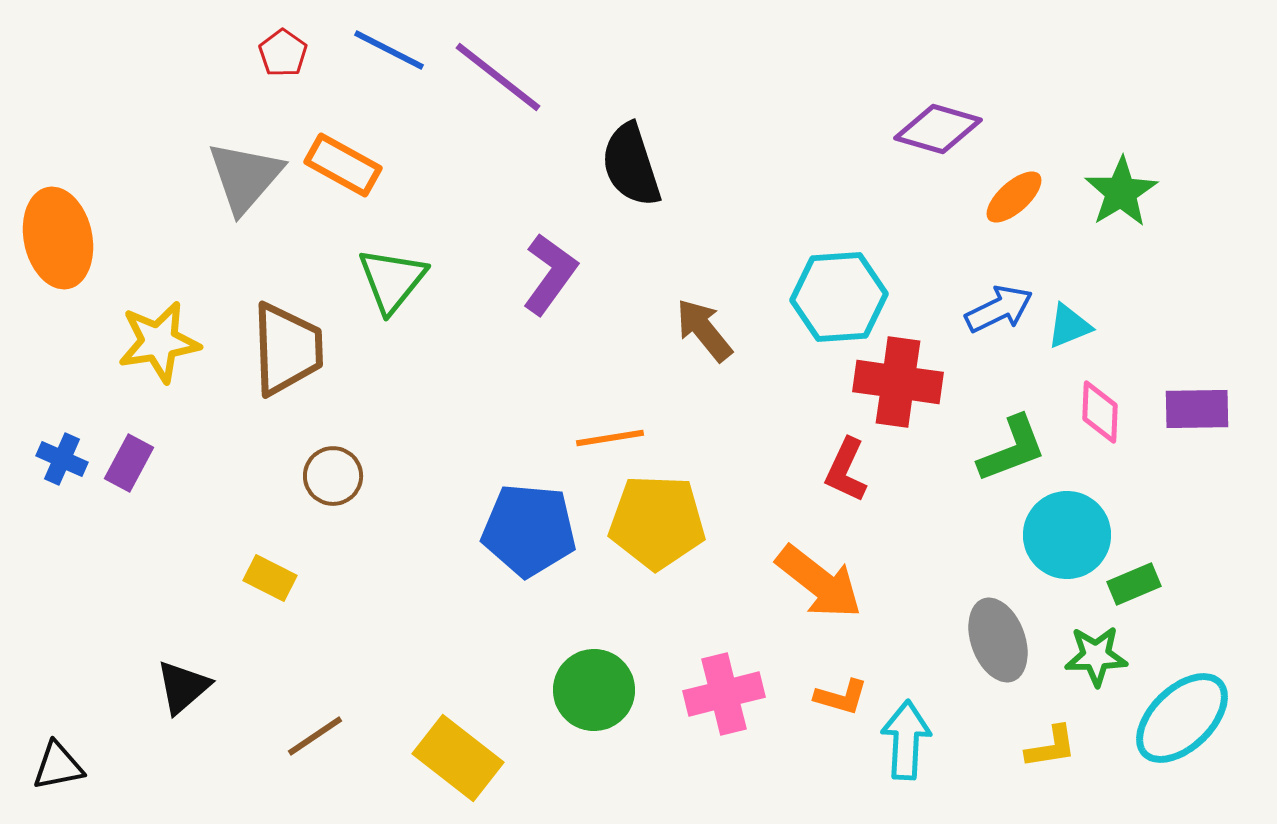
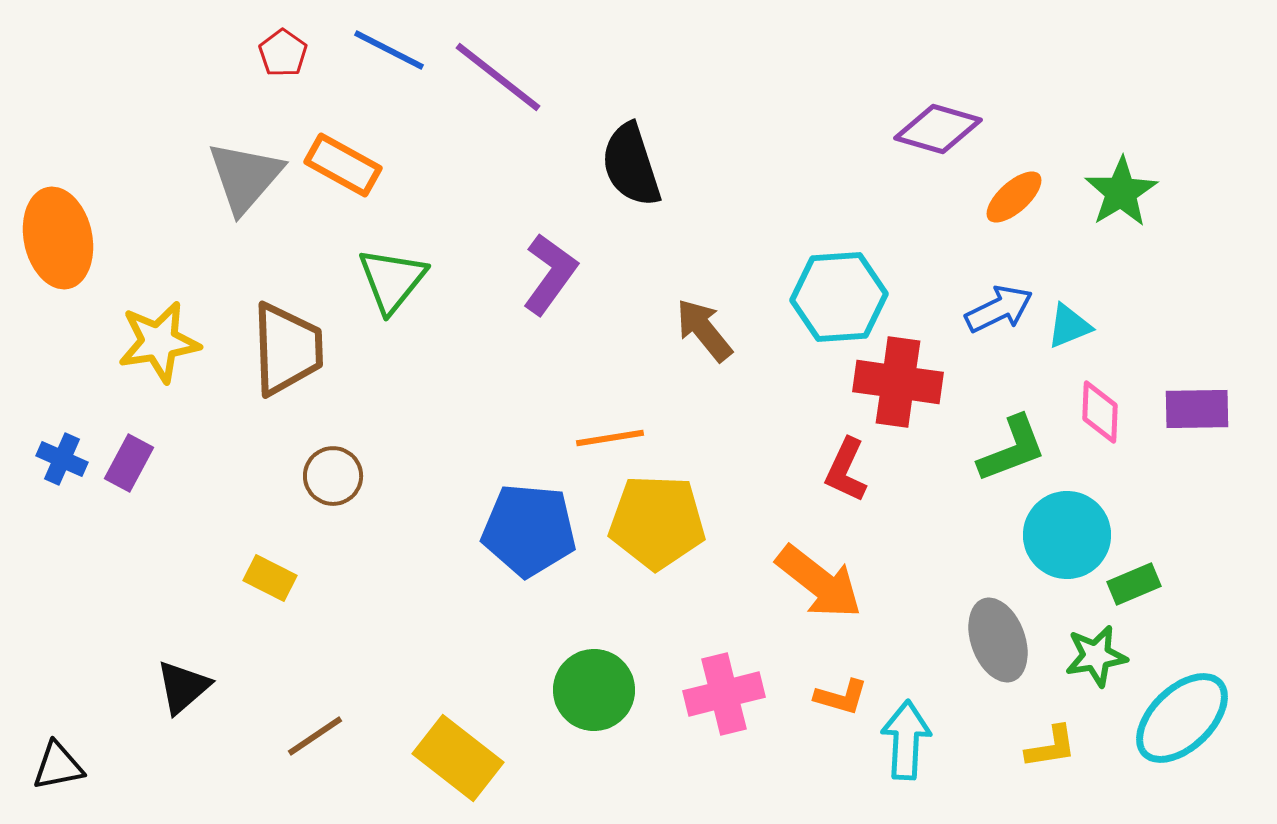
green star at (1096, 656): rotated 8 degrees counterclockwise
